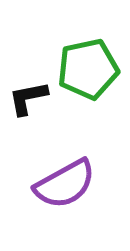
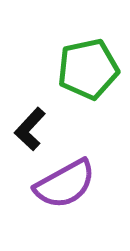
black L-shape: moved 2 px right, 31 px down; rotated 36 degrees counterclockwise
